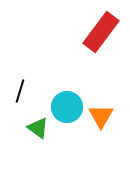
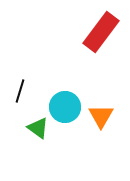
cyan circle: moved 2 px left
